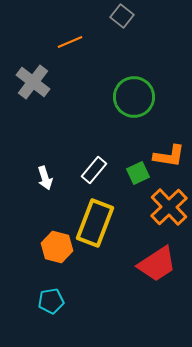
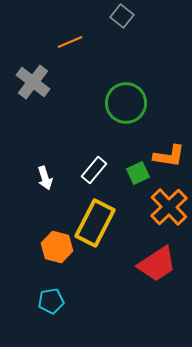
green circle: moved 8 px left, 6 px down
yellow rectangle: rotated 6 degrees clockwise
